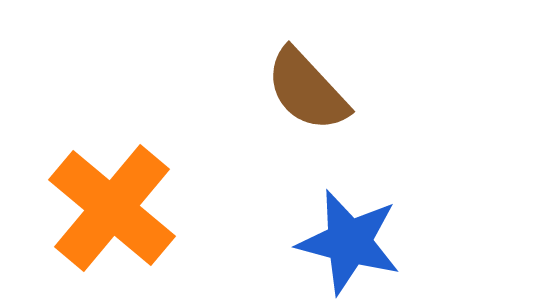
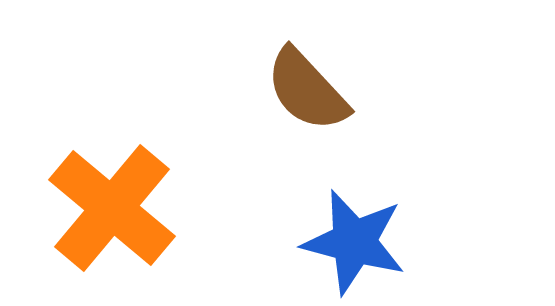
blue star: moved 5 px right
